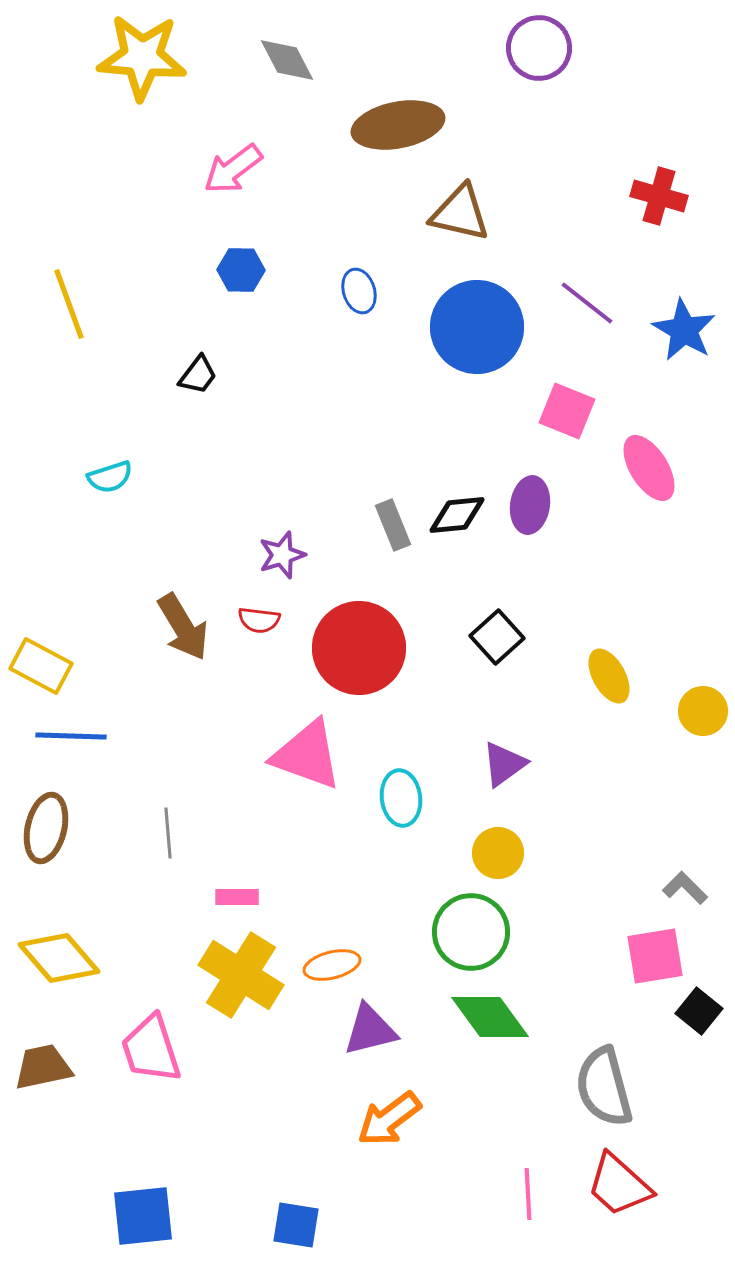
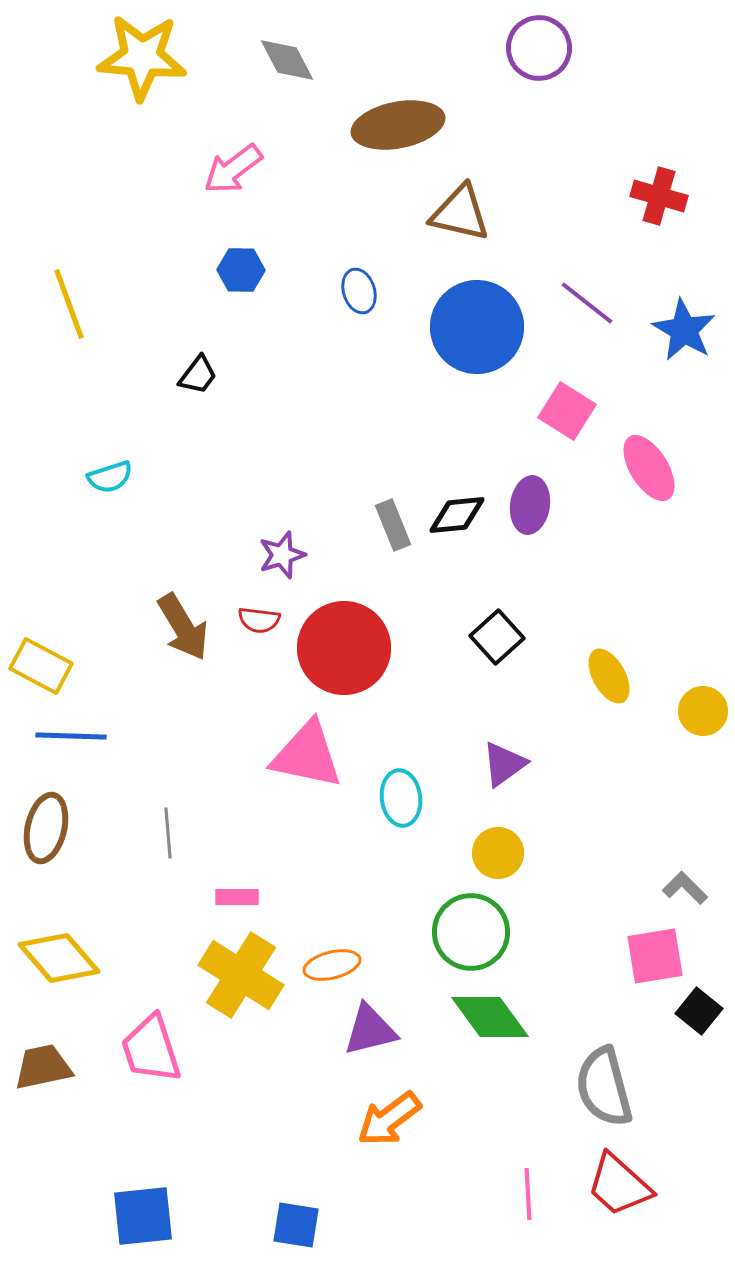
pink square at (567, 411): rotated 10 degrees clockwise
red circle at (359, 648): moved 15 px left
pink triangle at (307, 755): rotated 8 degrees counterclockwise
